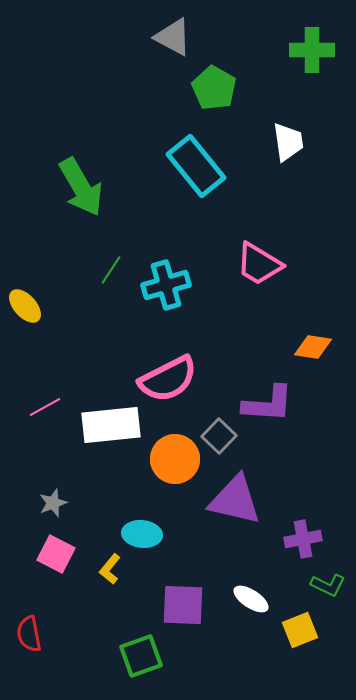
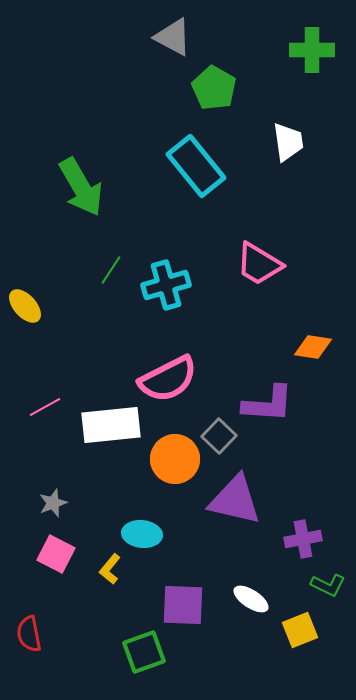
green square: moved 3 px right, 4 px up
